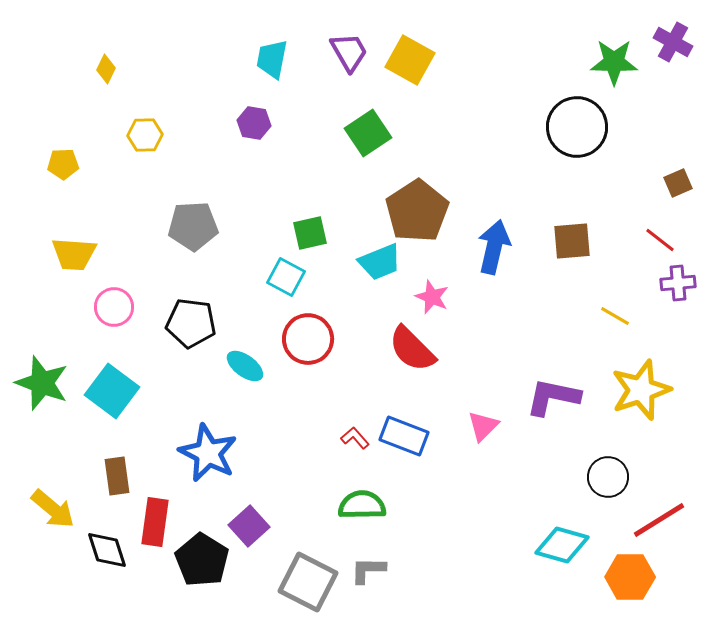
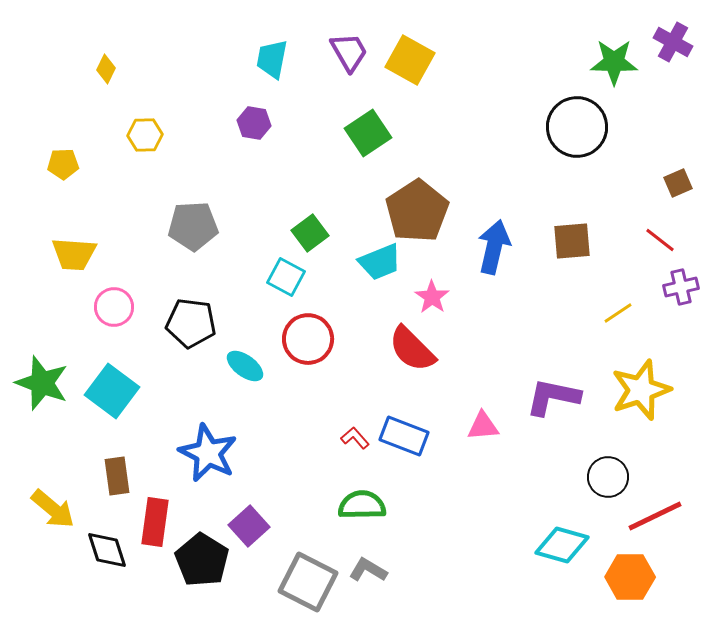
green square at (310, 233): rotated 24 degrees counterclockwise
purple cross at (678, 283): moved 3 px right, 4 px down; rotated 8 degrees counterclockwise
pink star at (432, 297): rotated 12 degrees clockwise
yellow line at (615, 316): moved 3 px right, 3 px up; rotated 64 degrees counterclockwise
pink triangle at (483, 426): rotated 40 degrees clockwise
red line at (659, 520): moved 4 px left, 4 px up; rotated 6 degrees clockwise
gray L-shape at (368, 570): rotated 30 degrees clockwise
